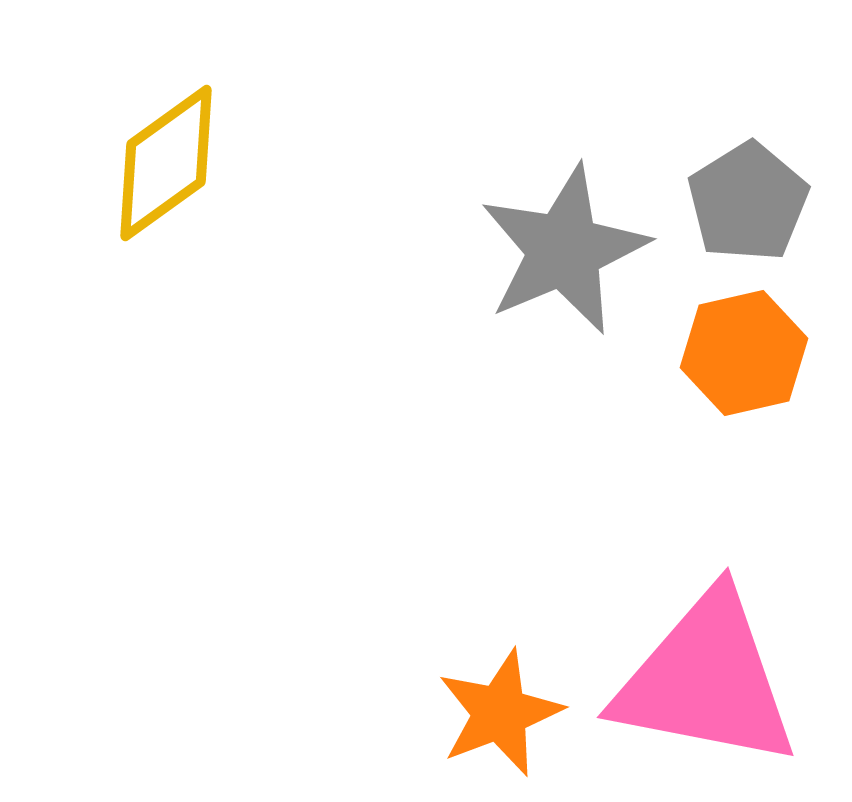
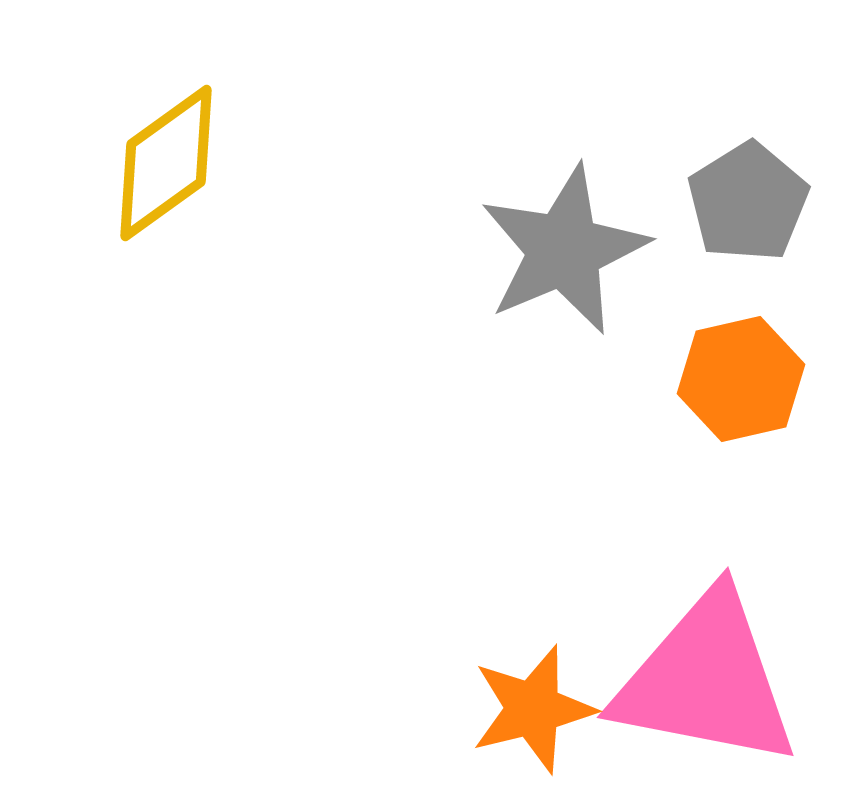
orange hexagon: moved 3 px left, 26 px down
orange star: moved 33 px right, 4 px up; rotated 7 degrees clockwise
